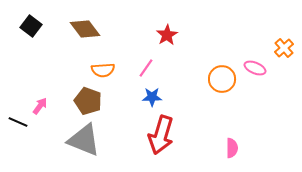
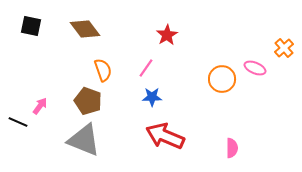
black square: rotated 25 degrees counterclockwise
orange semicircle: rotated 105 degrees counterclockwise
red arrow: moved 4 px right, 1 px down; rotated 96 degrees clockwise
